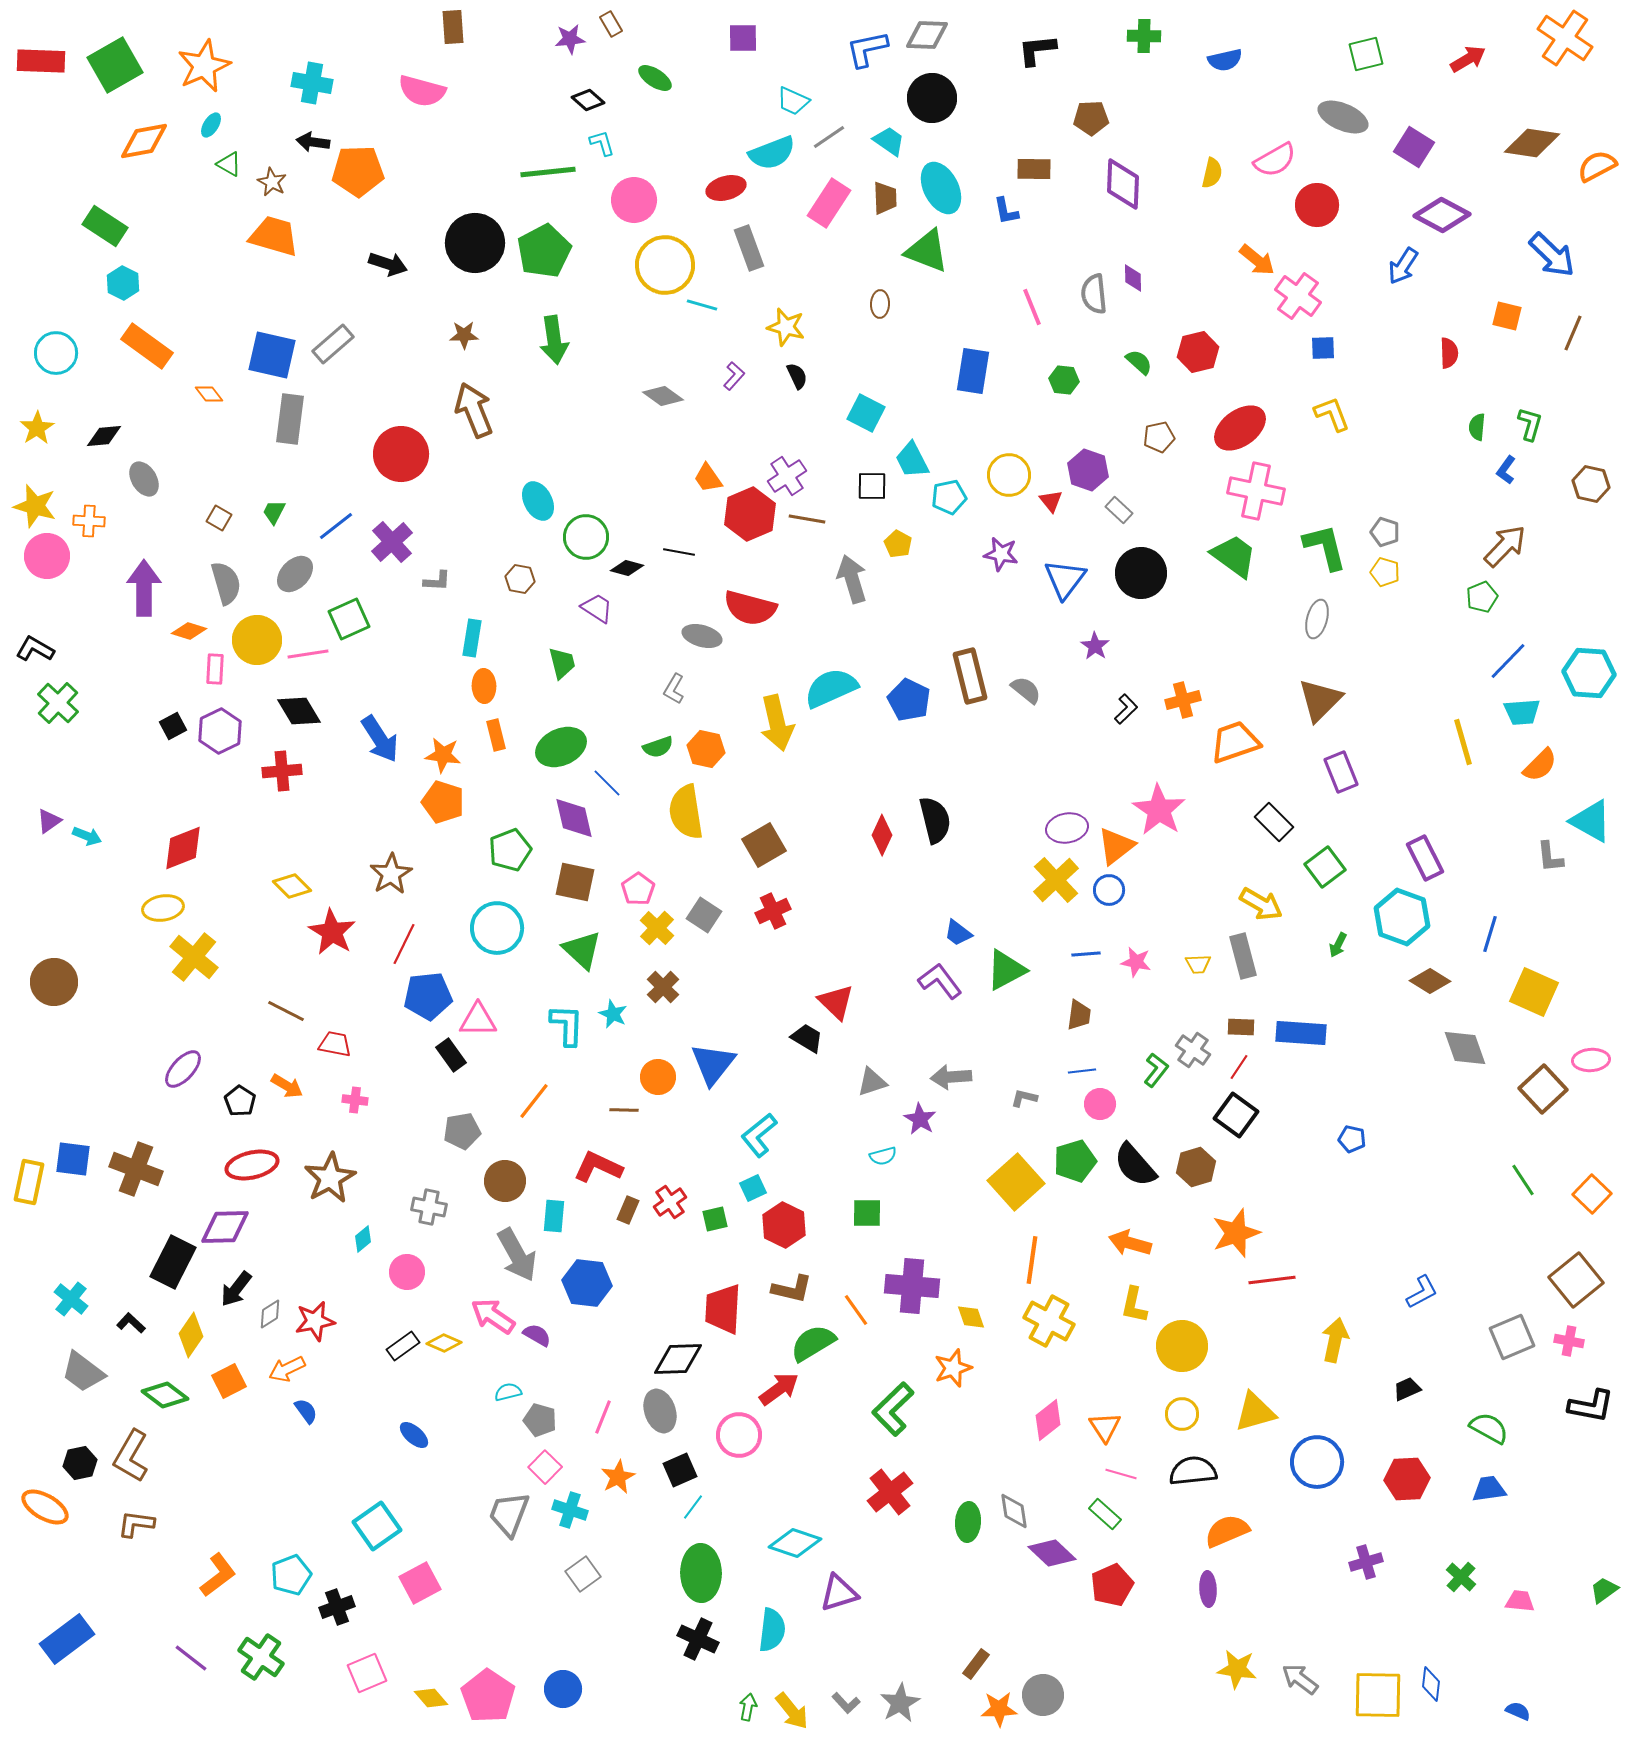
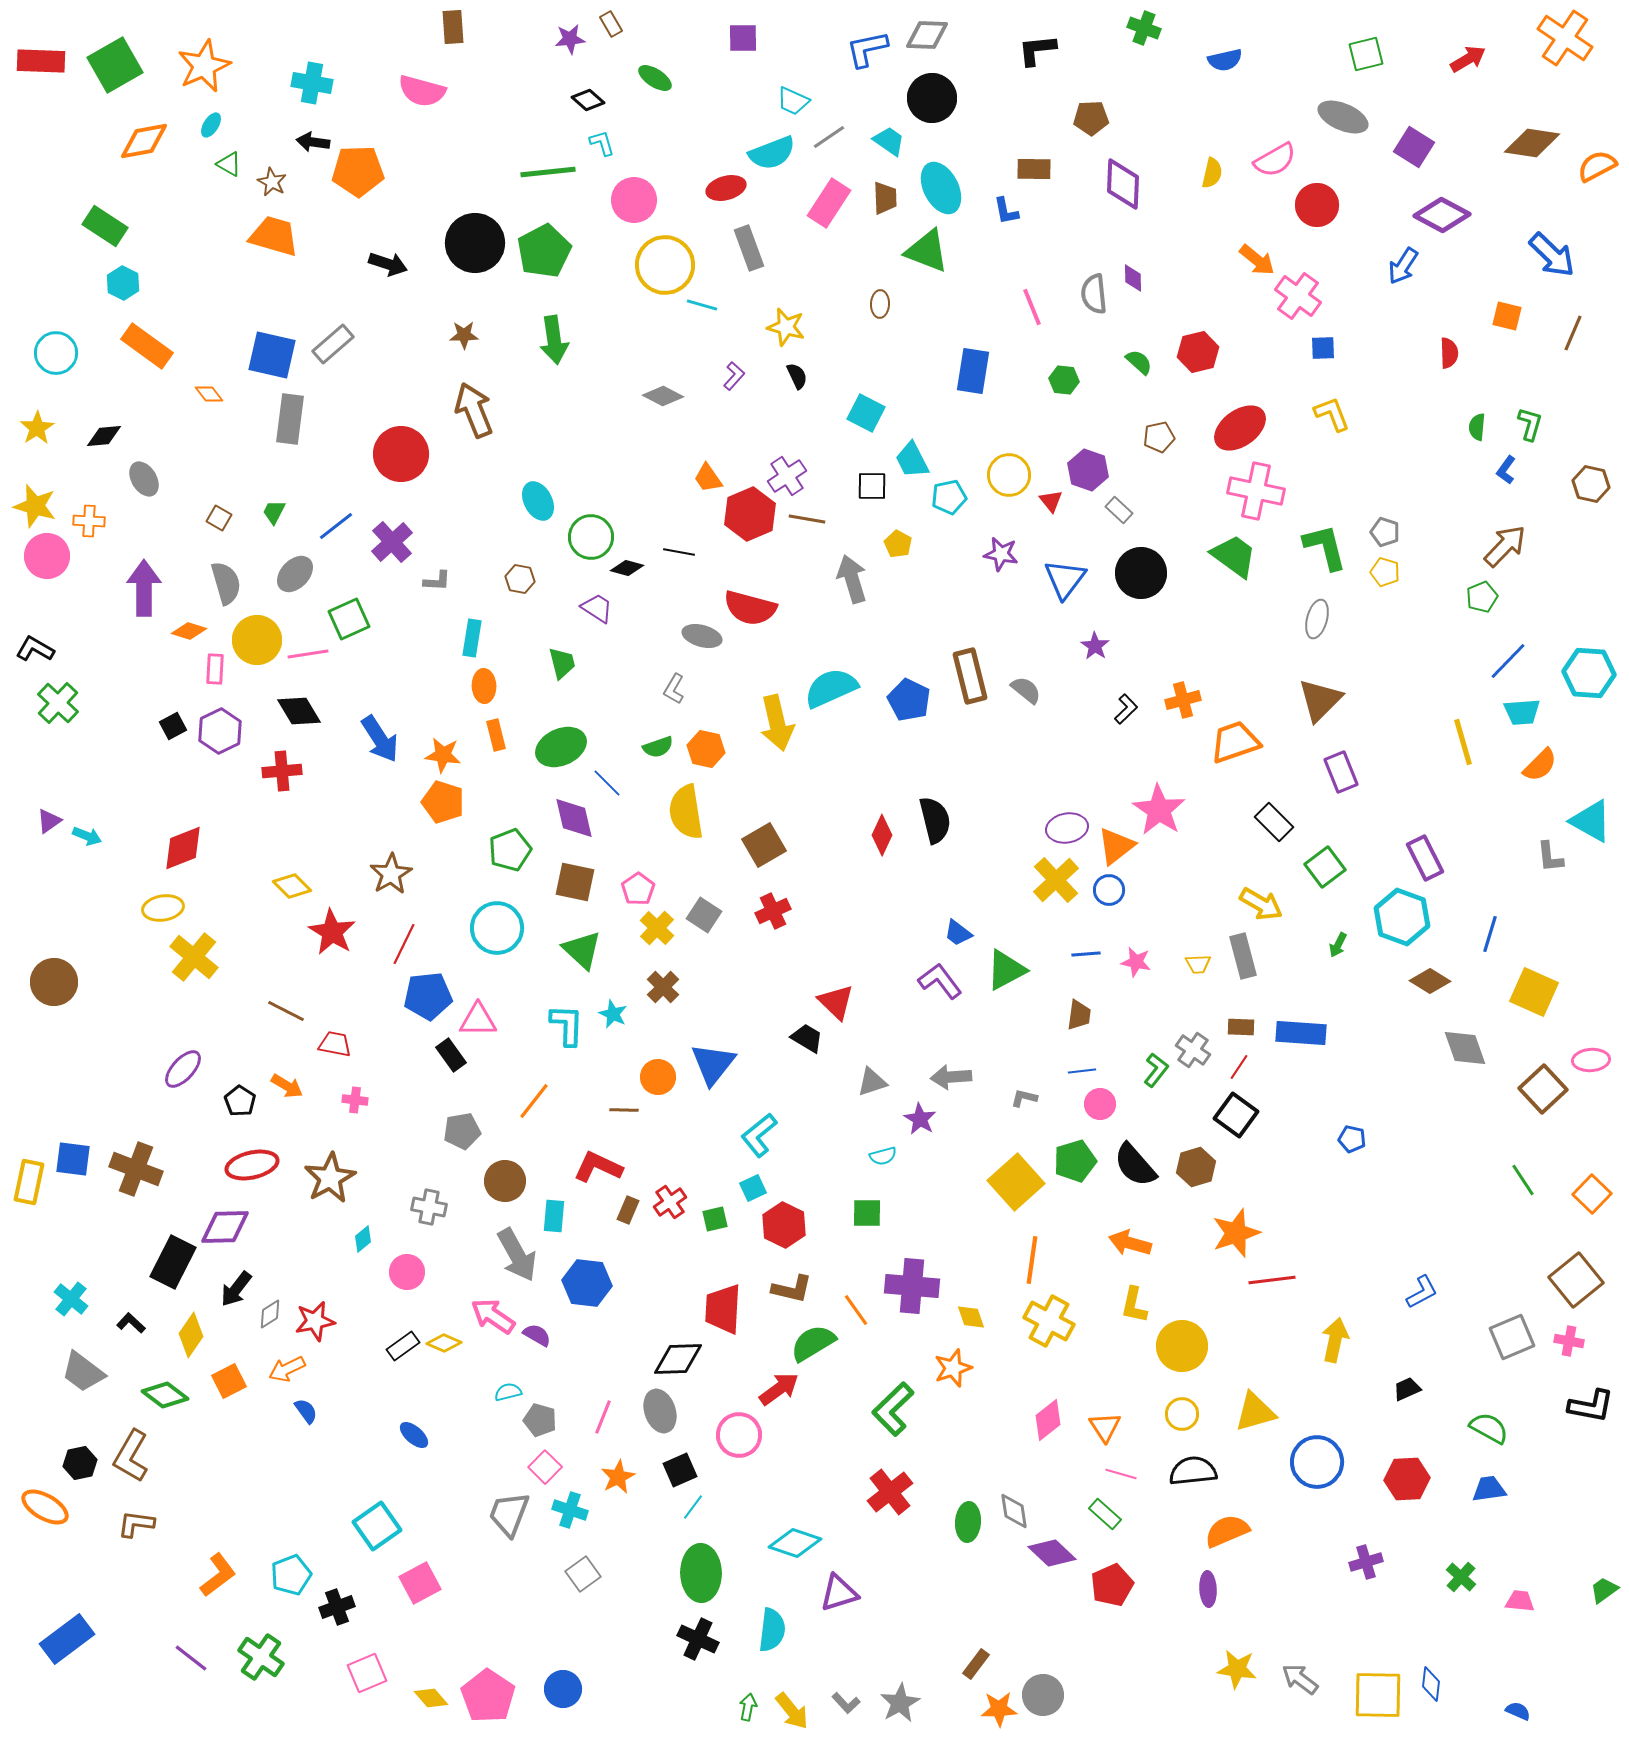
green cross at (1144, 36): moved 8 px up; rotated 20 degrees clockwise
gray diamond at (663, 396): rotated 9 degrees counterclockwise
green circle at (586, 537): moved 5 px right
